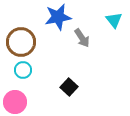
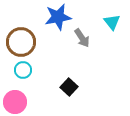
cyan triangle: moved 2 px left, 2 px down
